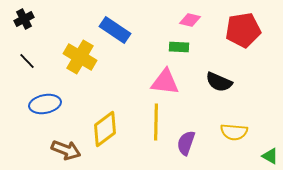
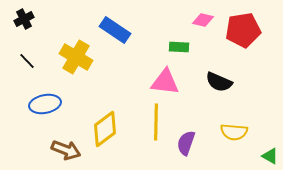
pink diamond: moved 13 px right
yellow cross: moved 4 px left
